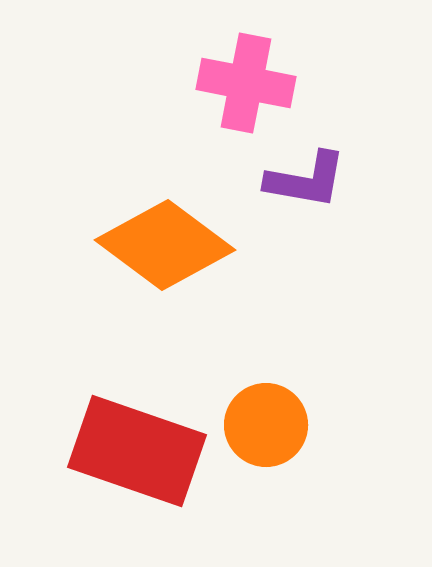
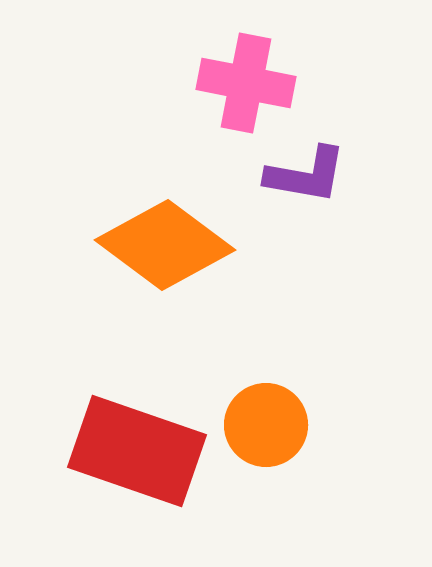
purple L-shape: moved 5 px up
